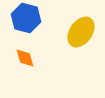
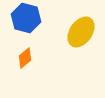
orange diamond: rotated 65 degrees clockwise
